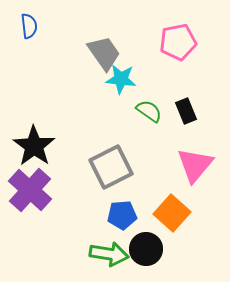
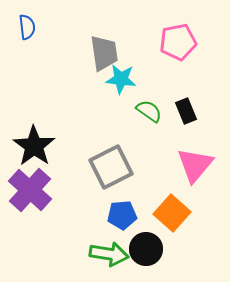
blue semicircle: moved 2 px left, 1 px down
gray trapezoid: rotated 27 degrees clockwise
